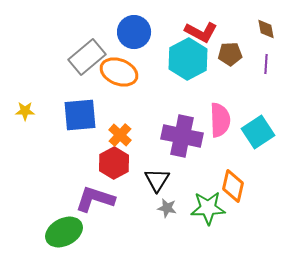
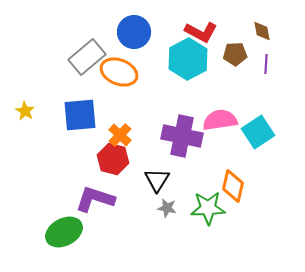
brown diamond: moved 4 px left, 2 px down
brown pentagon: moved 5 px right
yellow star: rotated 30 degrees clockwise
pink semicircle: rotated 96 degrees counterclockwise
red hexagon: moved 1 px left, 4 px up; rotated 16 degrees counterclockwise
